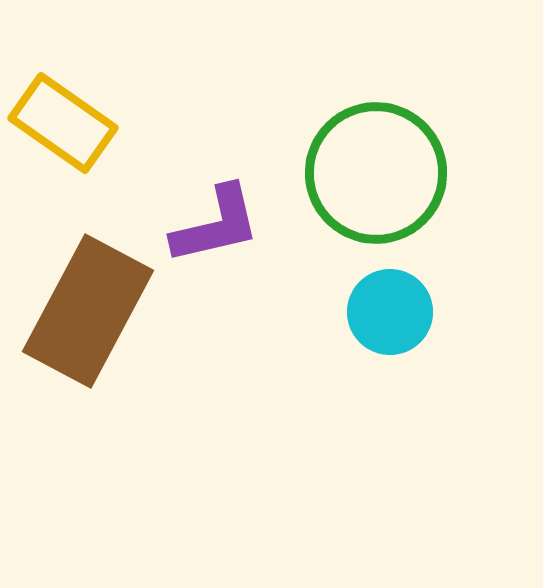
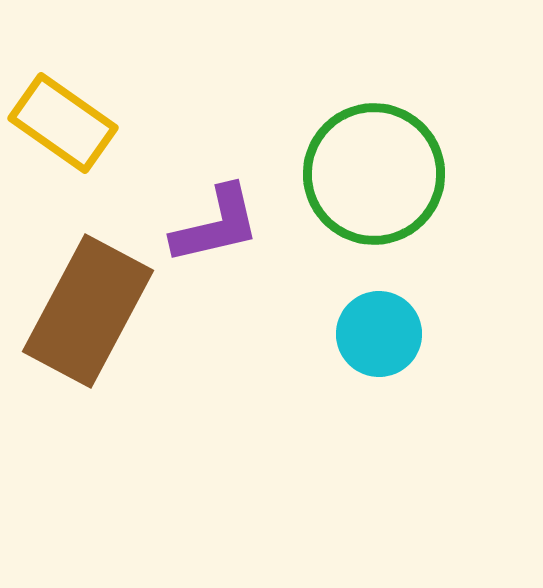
green circle: moved 2 px left, 1 px down
cyan circle: moved 11 px left, 22 px down
